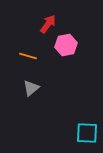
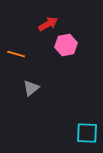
red arrow: rotated 24 degrees clockwise
orange line: moved 12 px left, 2 px up
